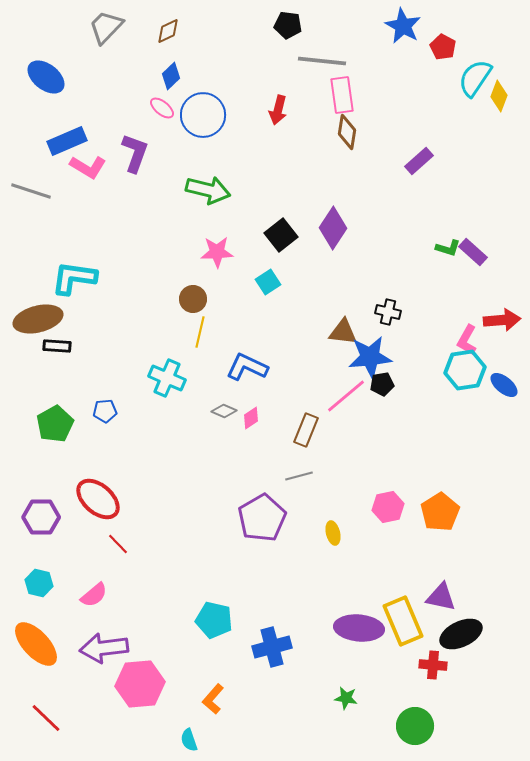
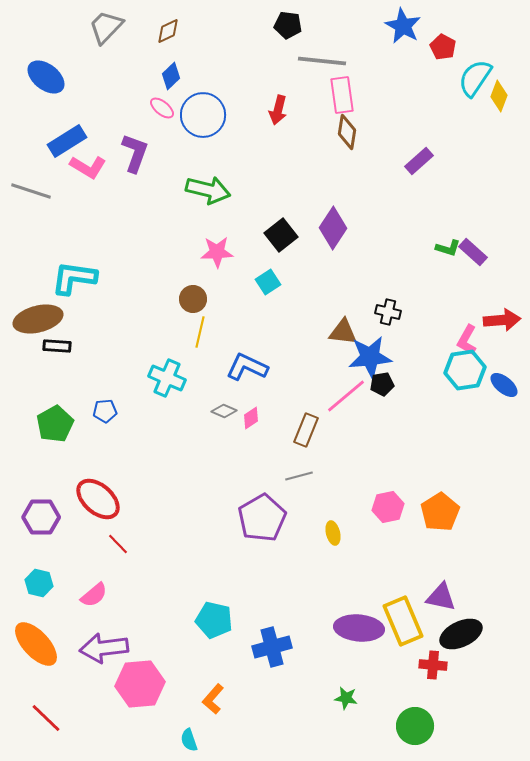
blue rectangle at (67, 141): rotated 9 degrees counterclockwise
